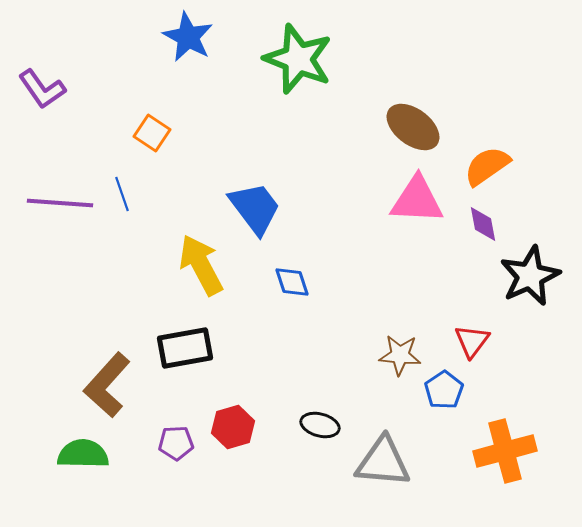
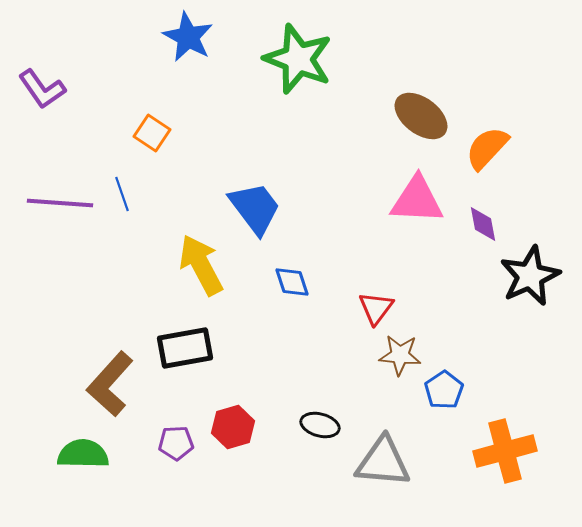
brown ellipse: moved 8 px right, 11 px up
orange semicircle: moved 18 px up; rotated 12 degrees counterclockwise
red triangle: moved 96 px left, 33 px up
brown L-shape: moved 3 px right, 1 px up
